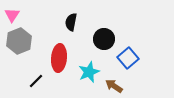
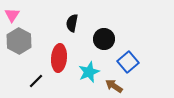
black semicircle: moved 1 px right, 1 px down
gray hexagon: rotated 10 degrees counterclockwise
blue square: moved 4 px down
